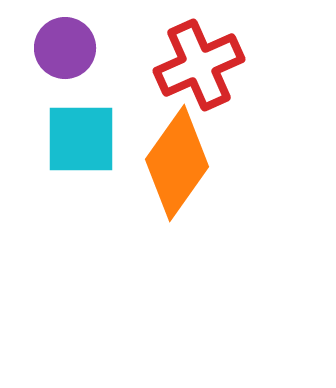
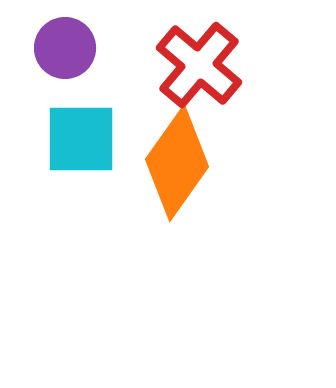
red cross: rotated 26 degrees counterclockwise
